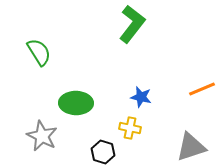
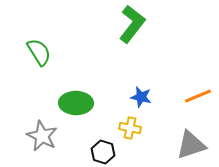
orange line: moved 4 px left, 7 px down
gray triangle: moved 2 px up
